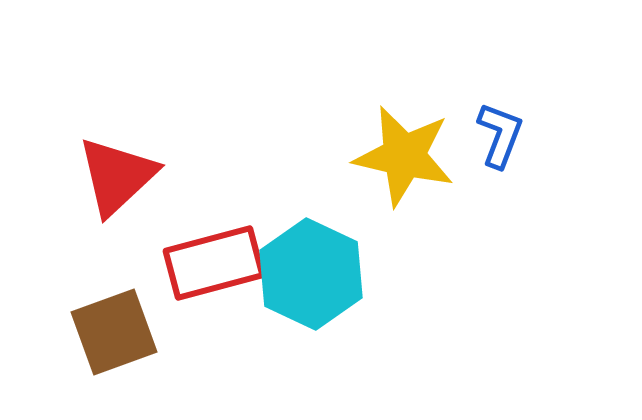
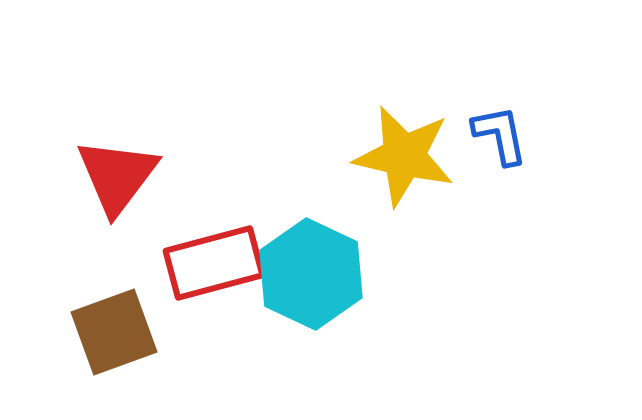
blue L-shape: rotated 32 degrees counterclockwise
red triangle: rotated 10 degrees counterclockwise
